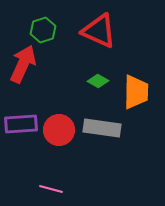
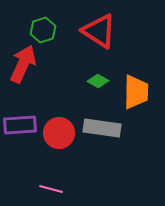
red triangle: rotated 9 degrees clockwise
purple rectangle: moved 1 px left, 1 px down
red circle: moved 3 px down
